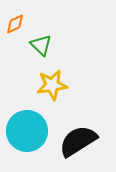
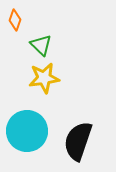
orange diamond: moved 4 px up; rotated 45 degrees counterclockwise
yellow star: moved 8 px left, 7 px up
black semicircle: rotated 39 degrees counterclockwise
